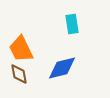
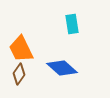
blue diamond: rotated 56 degrees clockwise
brown diamond: rotated 45 degrees clockwise
